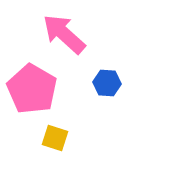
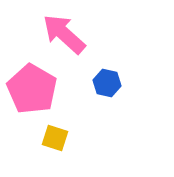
blue hexagon: rotated 8 degrees clockwise
